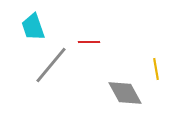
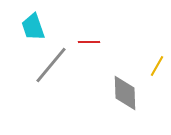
yellow line: moved 1 px right, 3 px up; rotated 40 degrees clockwise
gray diamond: rotated 27 degrees clockwise
